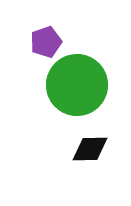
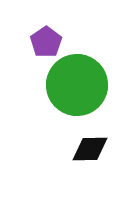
purple pentagon: rotated 16 degrees counterclockwise
